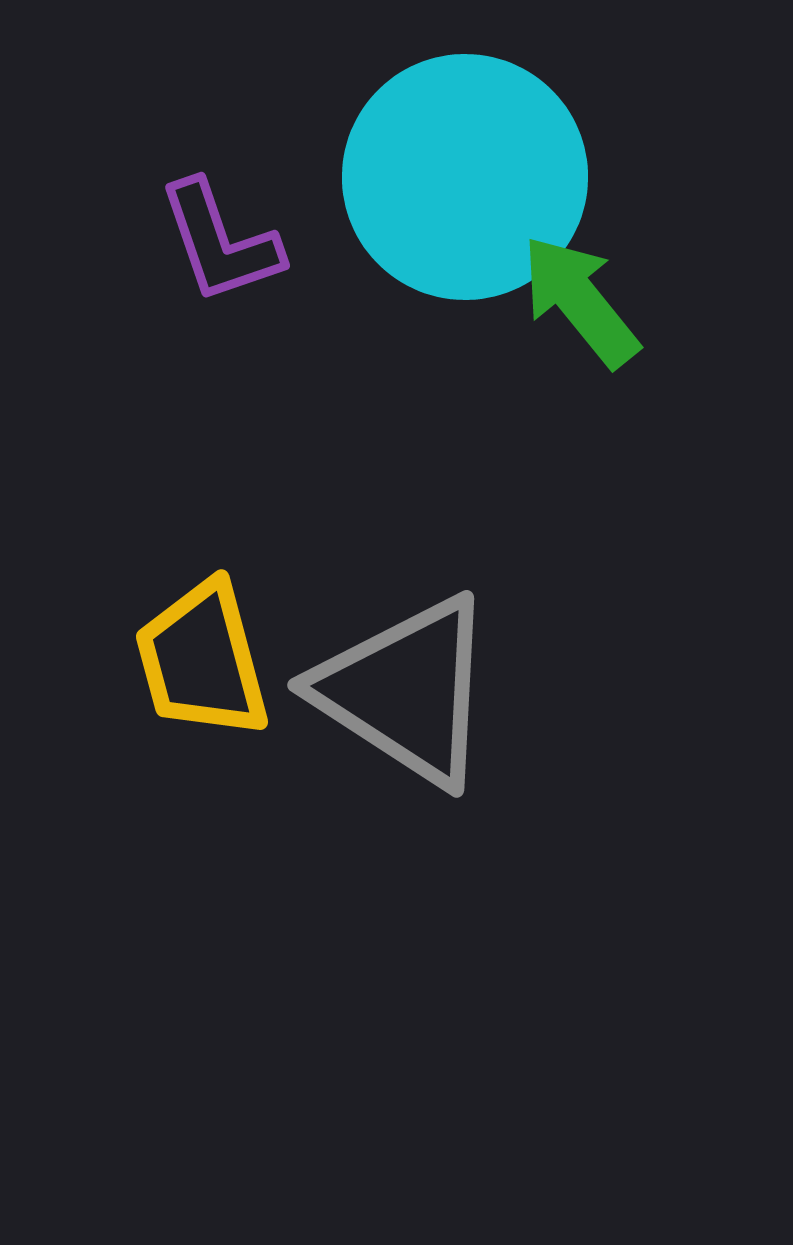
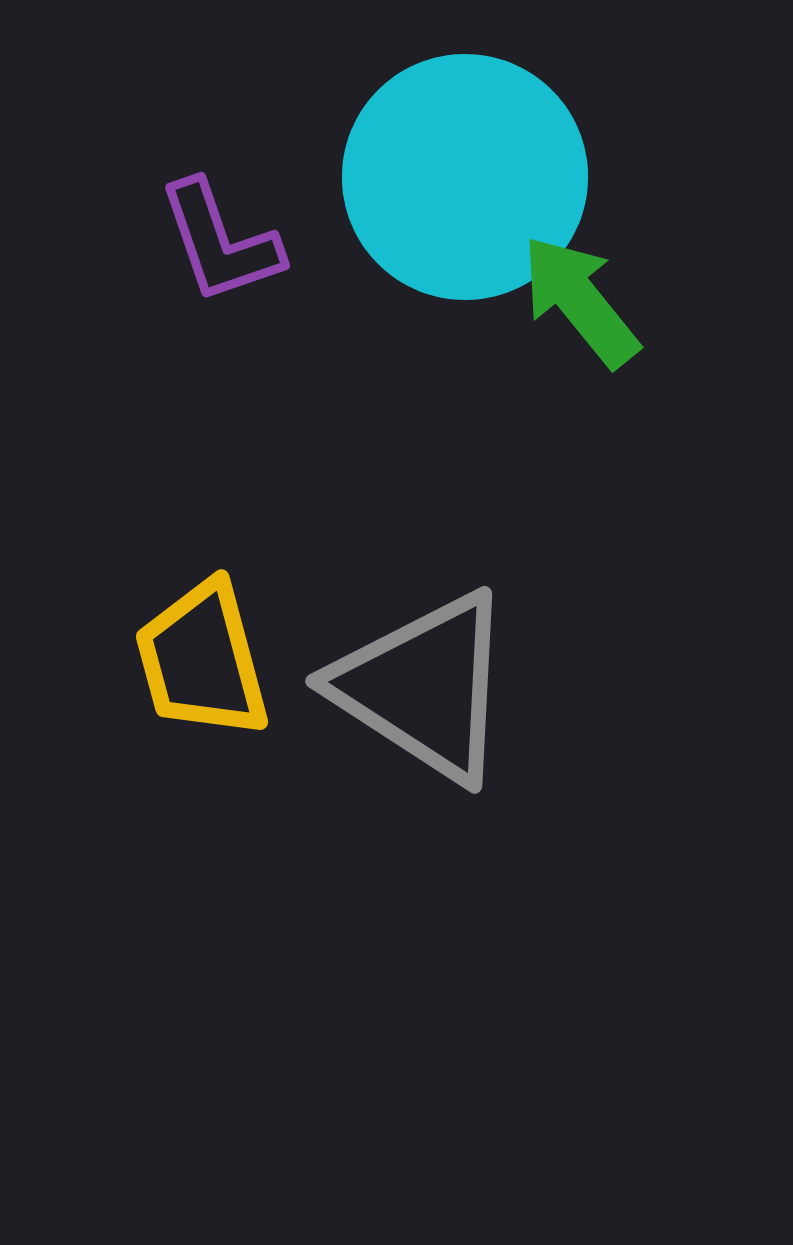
gray triangle: moved 18 px right, 4 px up
